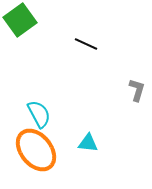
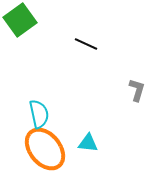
cyan semicircle: rotated 16 degrees clockwise
orange ellipse: moved 9 px right, 1 px up
